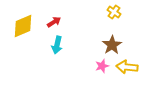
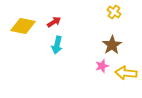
yellow diamond: rotated 35 degrees clockwise
yellow arrow: moved 1 px left, 6 px down
